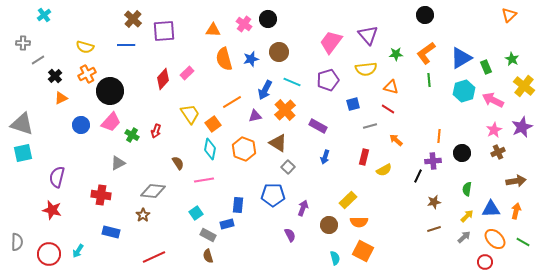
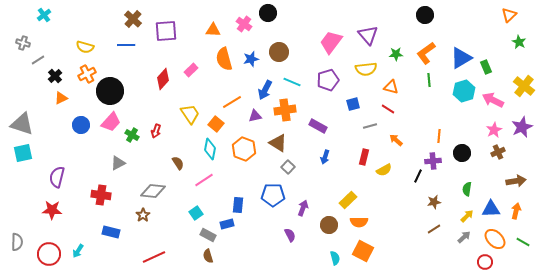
black circle at (268, 19): moved 6 px up
purple square at (164, 31): moved 2 px right
gray cross at (23, 43): rotated 16 degrees clockwise
green star at (512, 59): moved 7 px right, 17 px up
pink rectangle at (187, 73): moved 4 px right, 3 px up
orange cross at (285, 110): rotated 35 degrees clockwise
orange square at (213, 124): moved 3 px right; rotated 14 degrees counterclockwise
pink line at (204, 180): rotated 24 degrees counterclockwise
red star at (52, 210): rotated 12 degrees counterclockwise
brown line at (434, 229): rotated 16 degrees counterclockwise
